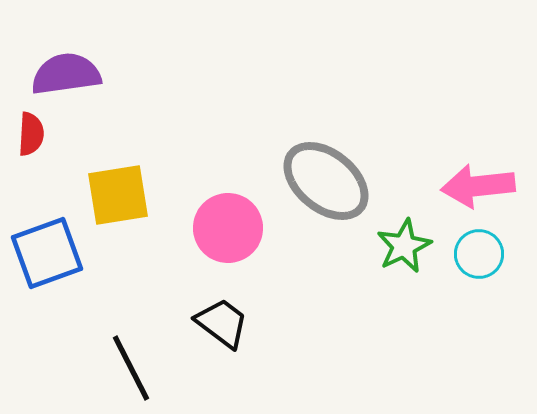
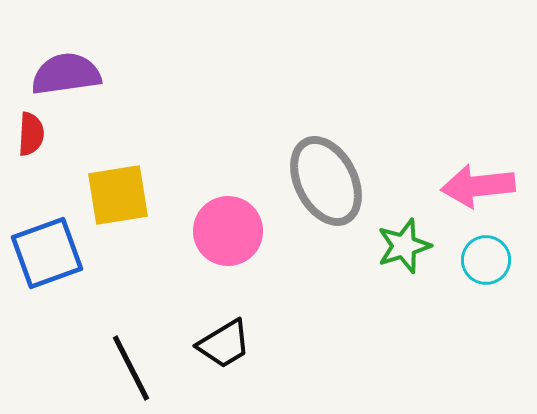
gray ellipse: rotated 24 degrees clockwise
pink circle: moved 3 px down
green star: rotated 8 degrees clockwise
cyan circle: moved 7 px right, 6 px down
black trapezoid: moved 2 px right, 21 px down; rotated 112 degrees clockwise
